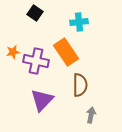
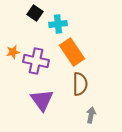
cyan cross: moved 21 px left, 2 px down
orange rectangle: moved 6 px right
brown semicircle: moved 1 px up
purple triangle: rotated 20 degrees counterclockwise
